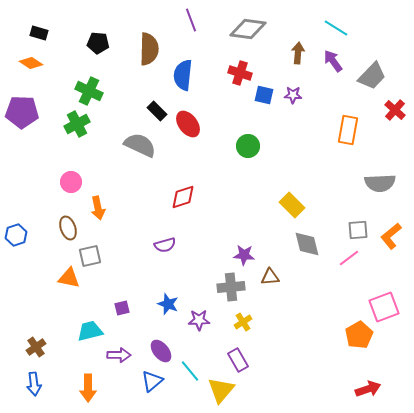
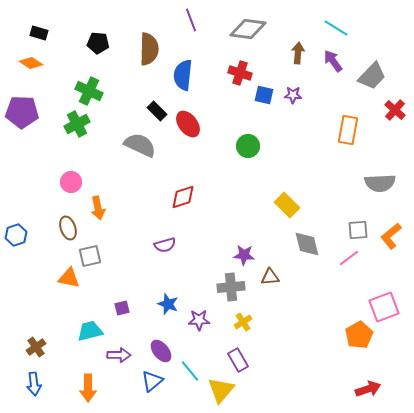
yellow rectangle at (292, 205): moved 5 px left
